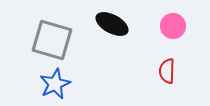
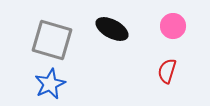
black ellipse: moved 5 px down
red semicircle: rotated 15 degrees clockwise
blue star: moved 5 px left
